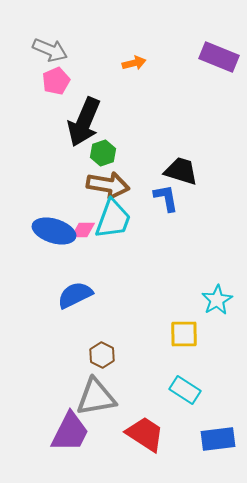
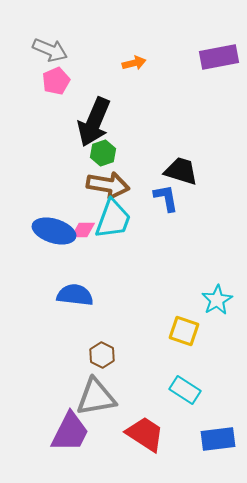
purple rectangle: rotated 33 degrees counterclockwise
black arrow: moved 10 px right
blue semicircle: rotated 33 degrees clockwise
yellow square: moved 3 px up; rotated 20 degrees clockwise
